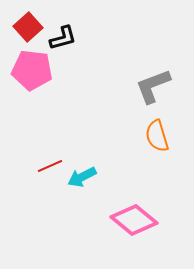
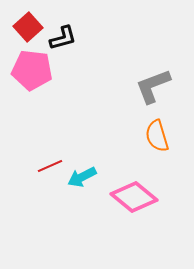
pink diamond: moved 23 px up
